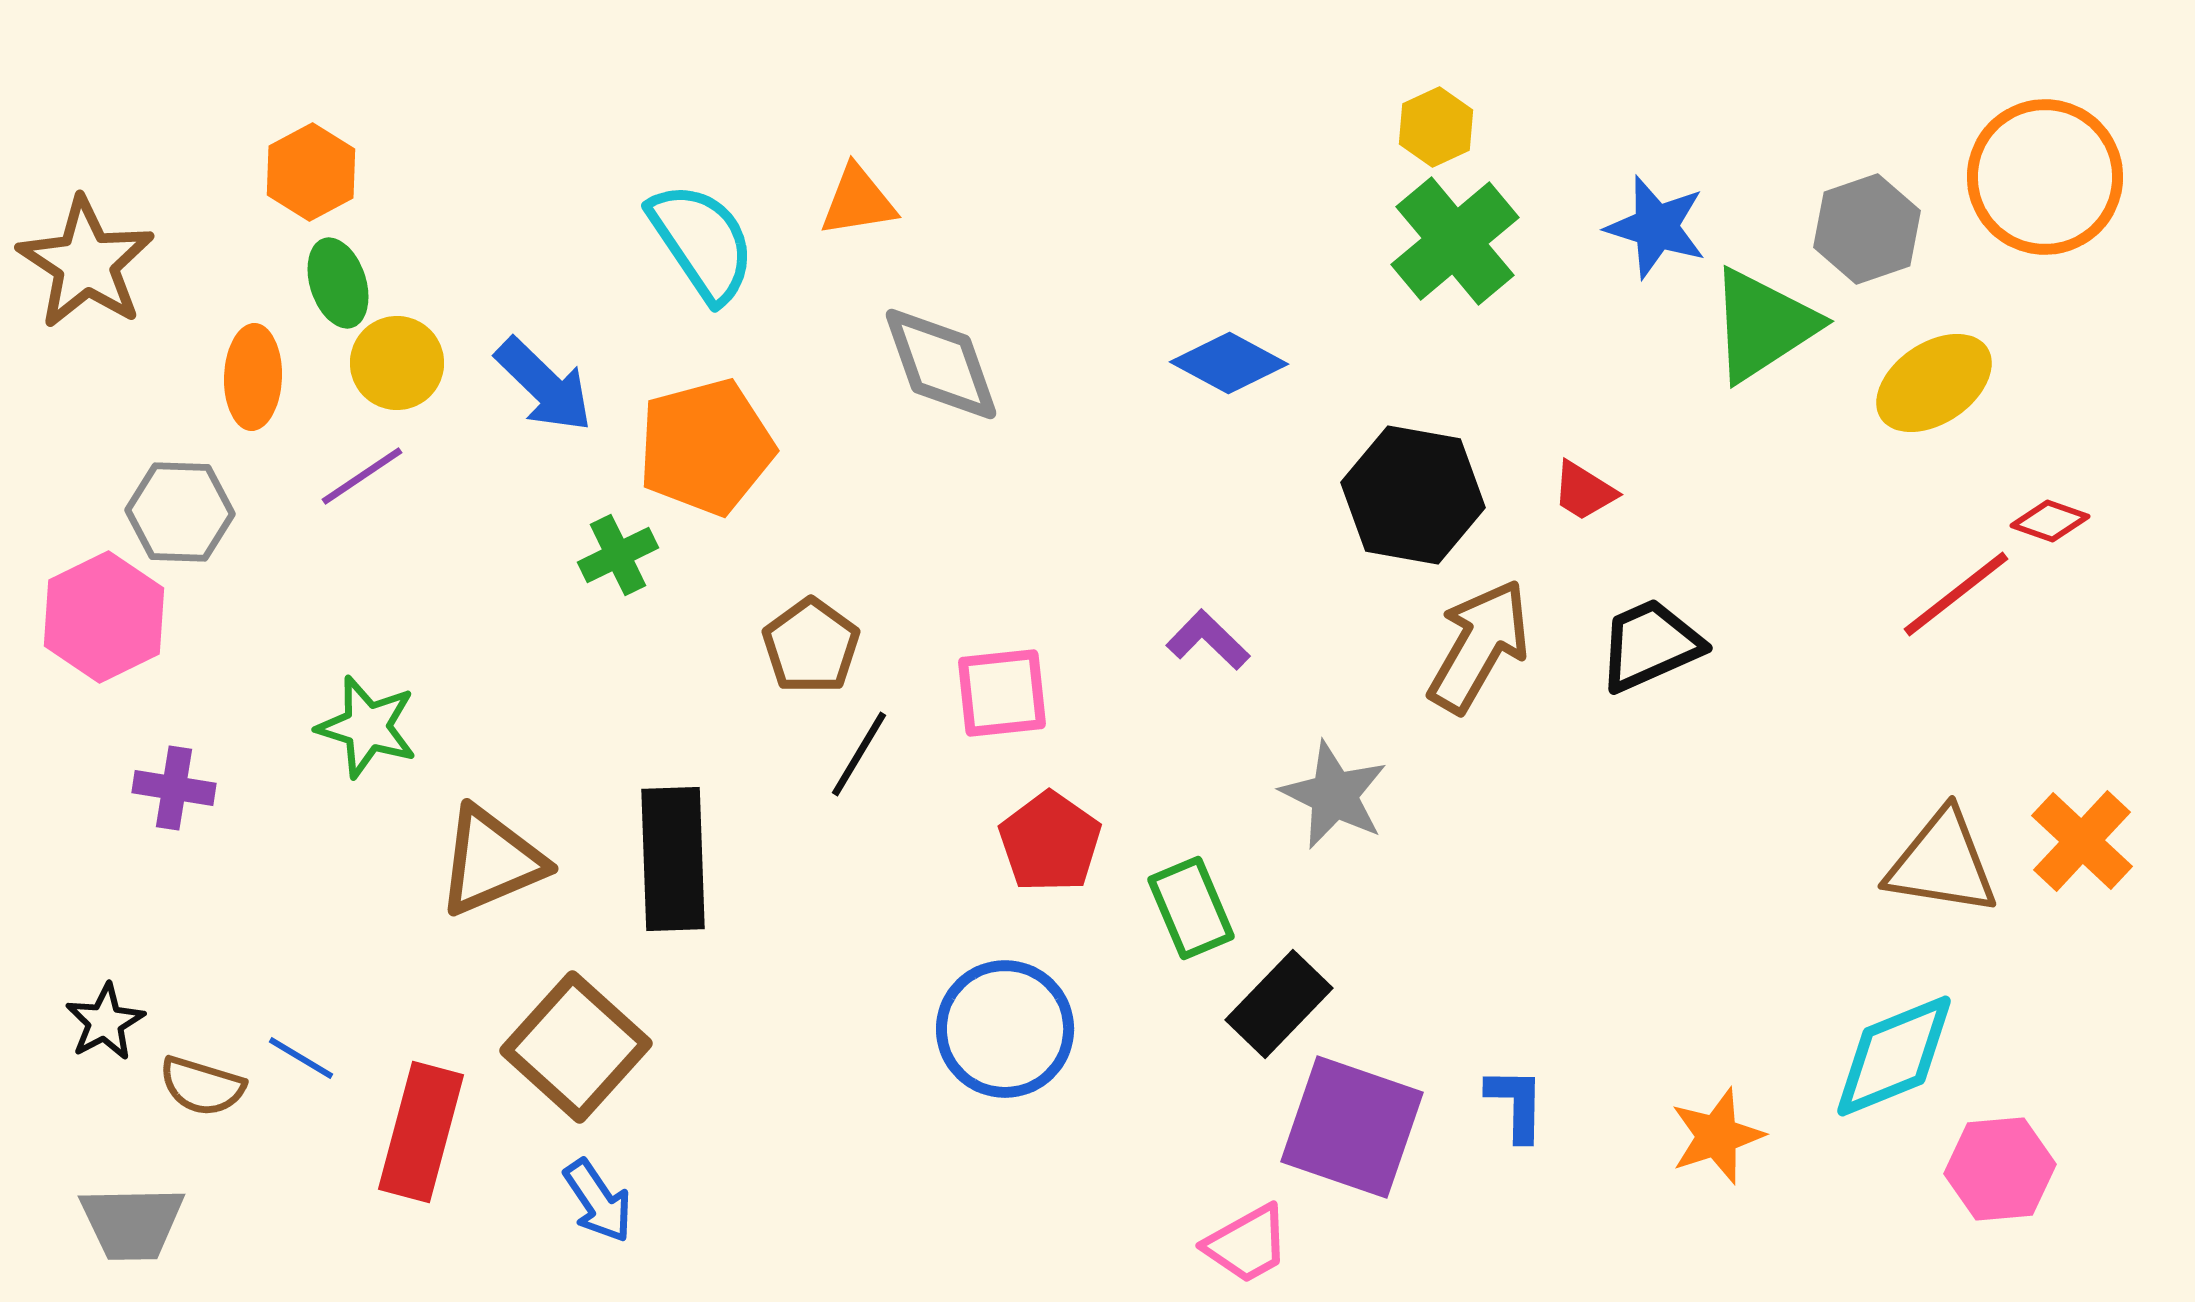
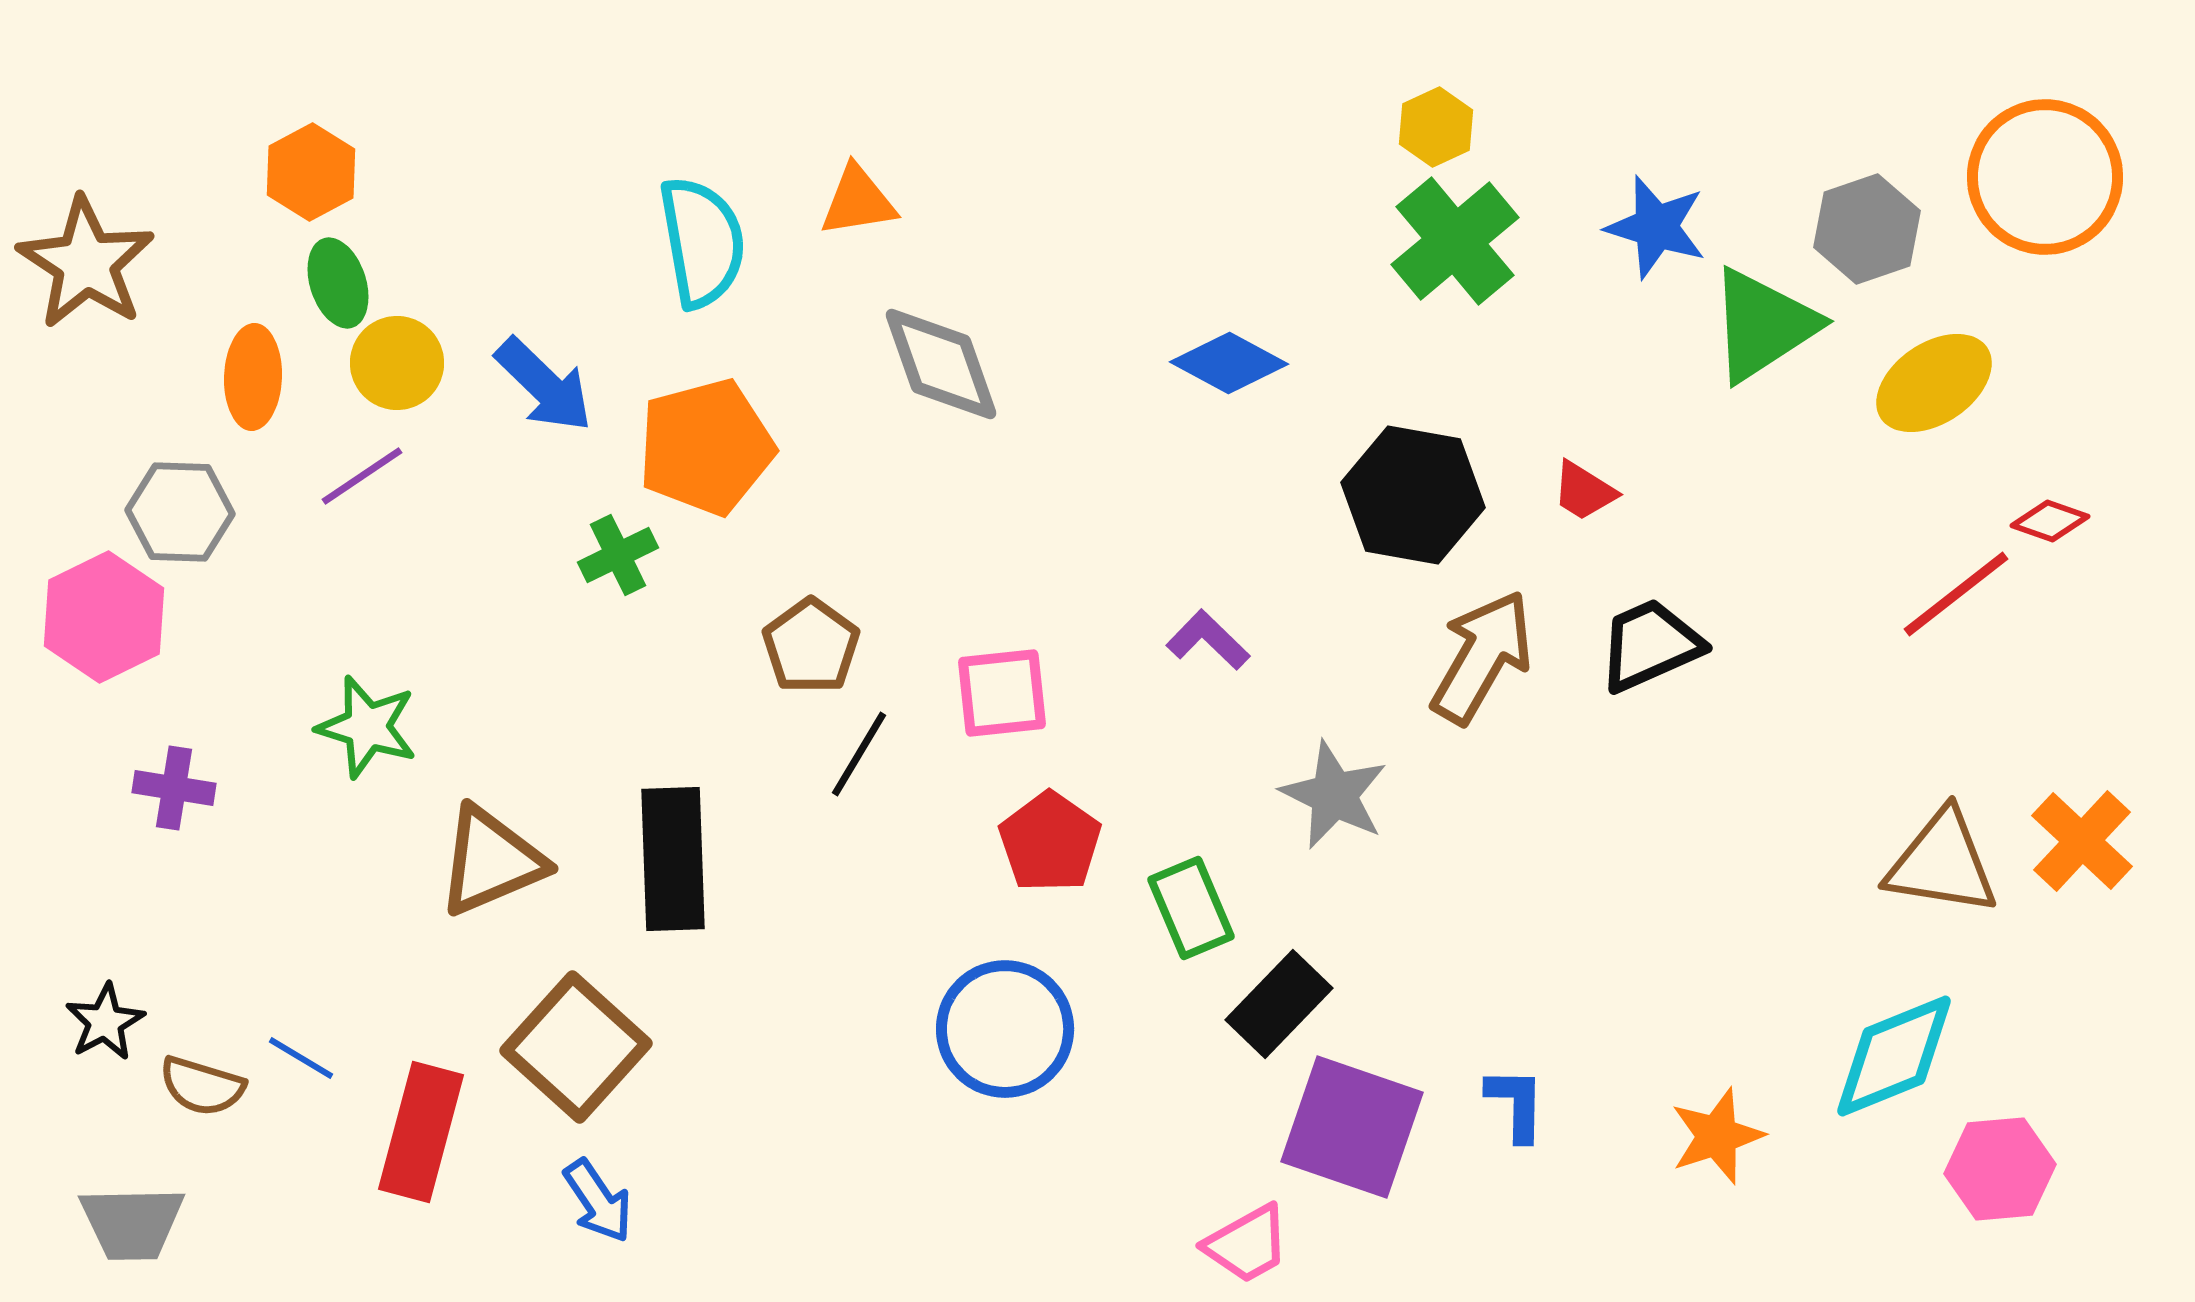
cyan semicircle at (702, 242): rotated 24 degrees clockwise
brown arrow at (1479, 646): moved 3 px right, 11 px down
